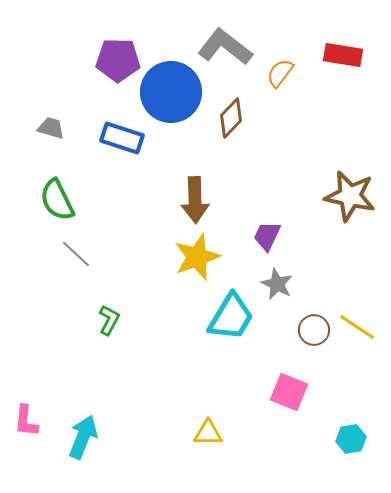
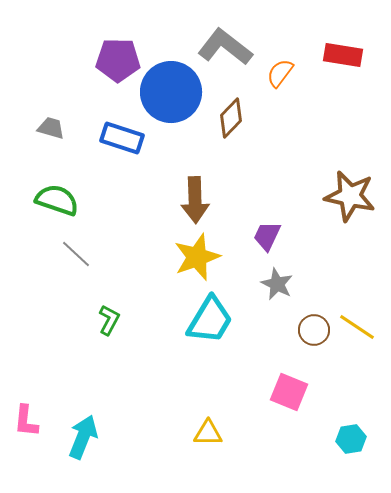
green semicircle: rotated 135 degrees clockwise
cyan trapezoid: moved 21 px left, 3 px down
